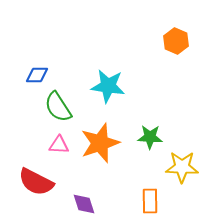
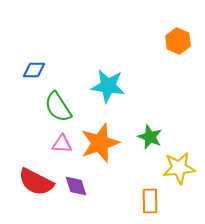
orange hexagon: moved 2 px right
blue diamond: moved 3 px left, 5 px up
green star: rotated 20 degrees clockwise
pink triangle: moved 3 px right, 1 px up
yellow star: moved 3 px left, 1 px down; rotated 8 degrees counterclockwise
purple diamond: moved 8 px left, 18 px up
